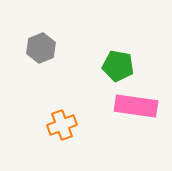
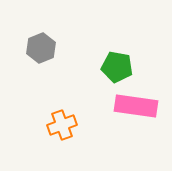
green pentagon: moved 1 px left, 1 px down
